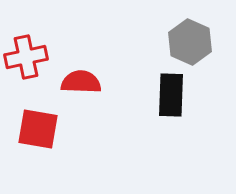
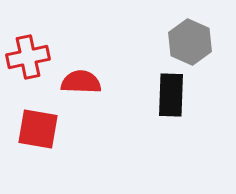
red cross: moved 2 px right
